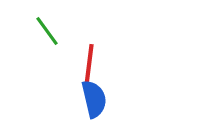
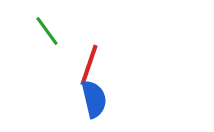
red line: rotated 12 degrees clockwise
